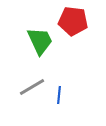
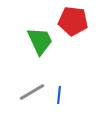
gray line: moved 5 px down
